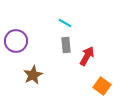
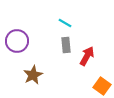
purple circle: moved 1 px right
